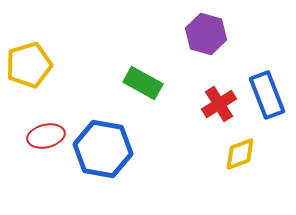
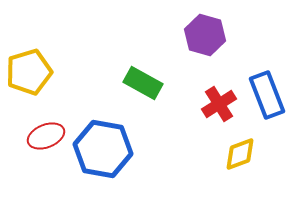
purple hexagon: moved 1 px left, 1 px down
yellow pentagon: moved 7 px down
red ellipse: rotated 9 degrees counterclockwise
